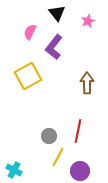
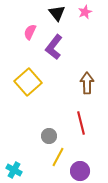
pink star: moved 3 px left, 9 px up
yellow square: moved 6 px down; rotated 12 degrees counterclockwise
red line: moved 3 px right, 8 px up; rotated 25 degrees counterclockwise
